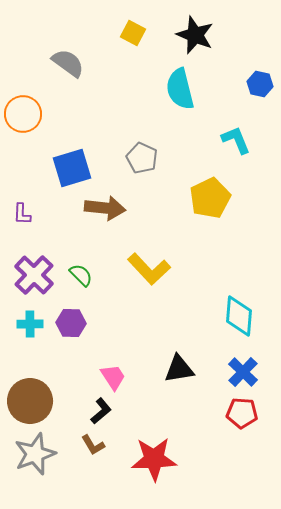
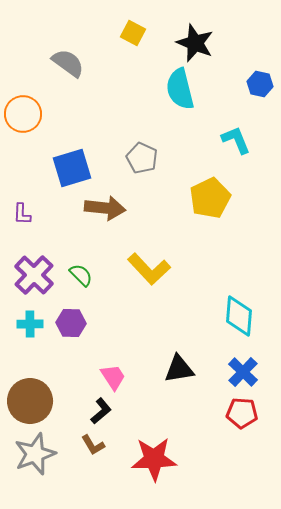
black star: moved 8 px down
